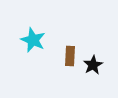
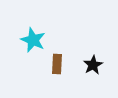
brown rectangle: moved 13 px left, 8 px down
